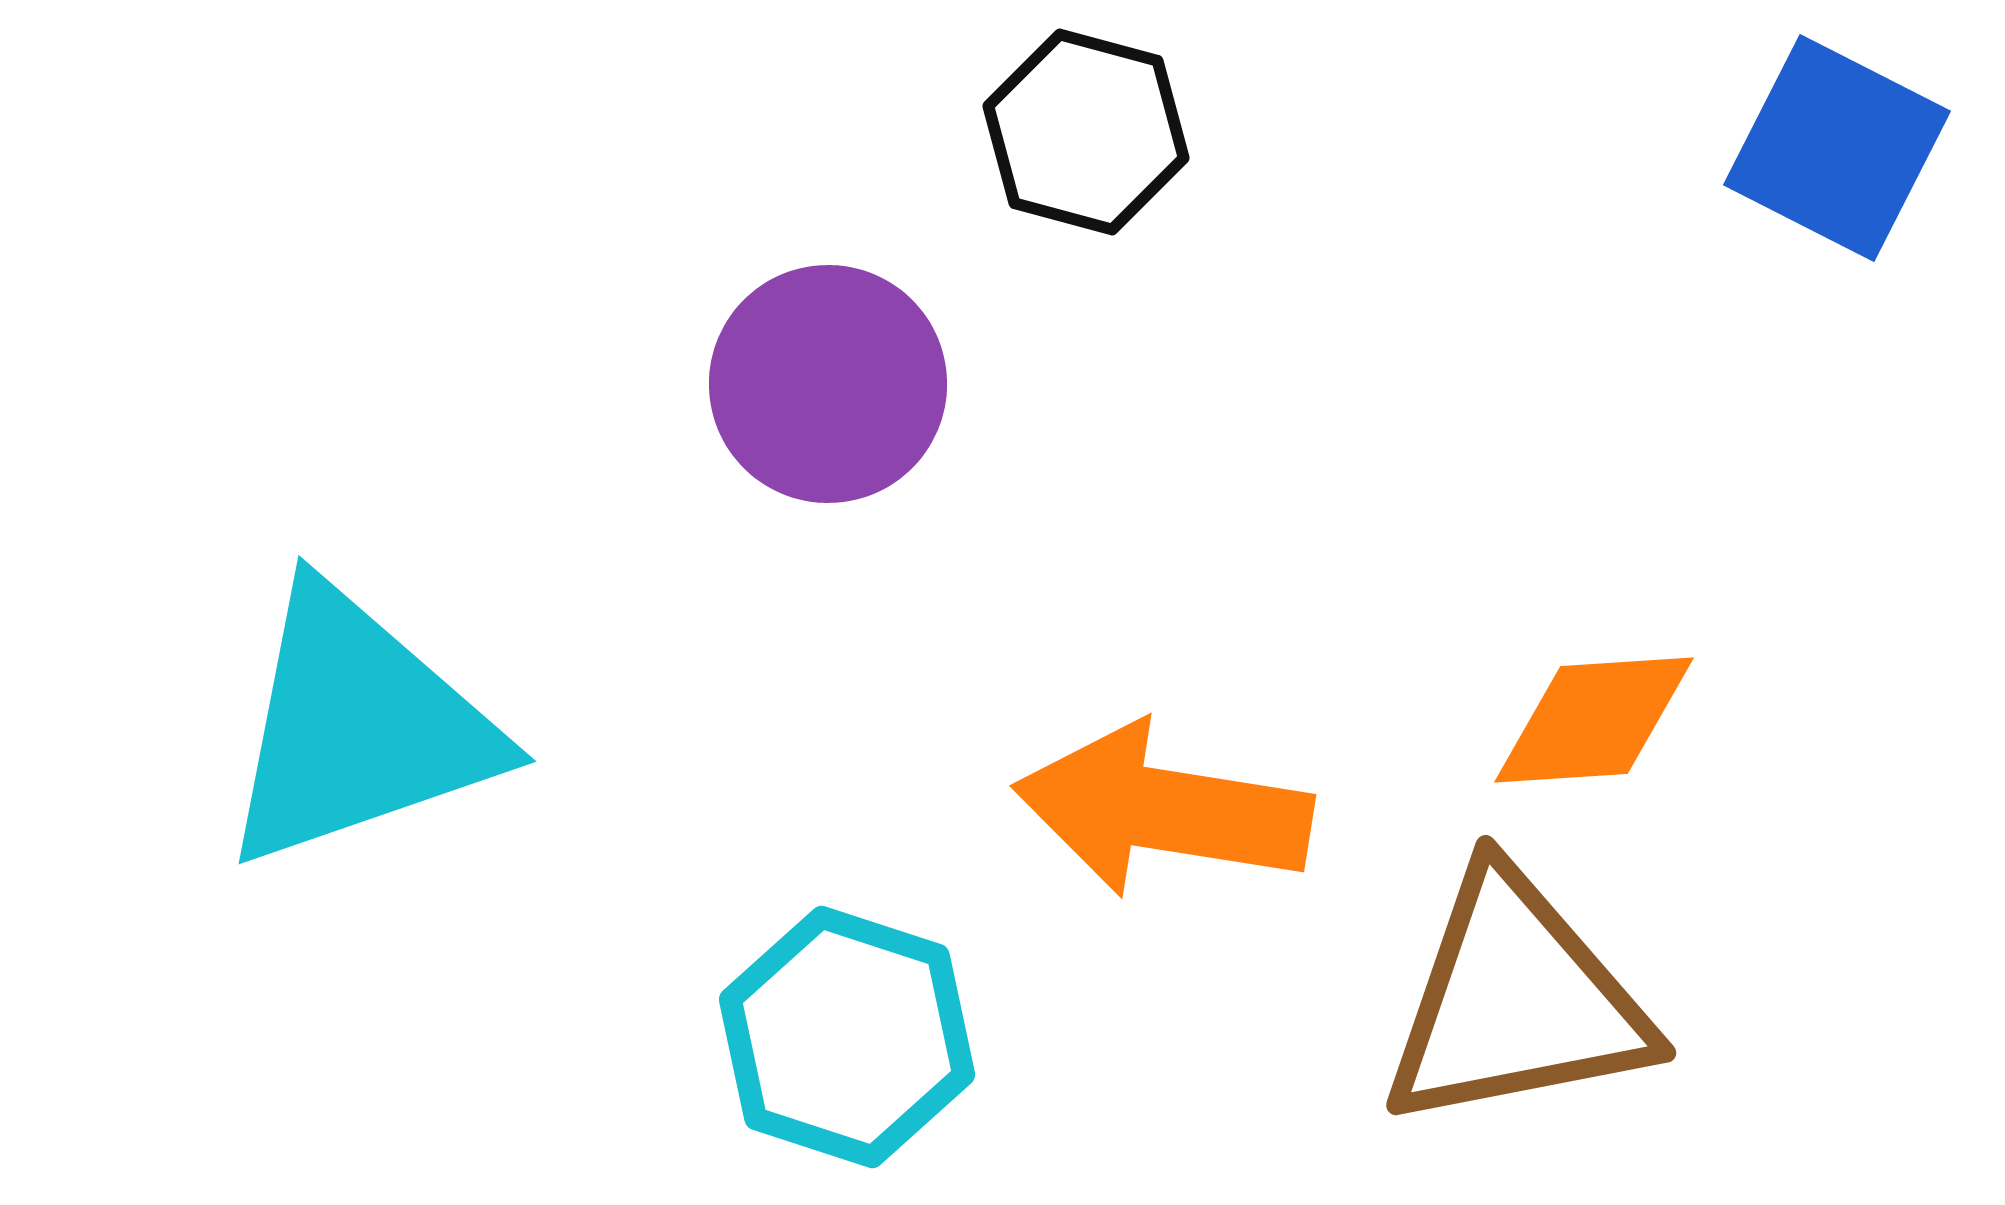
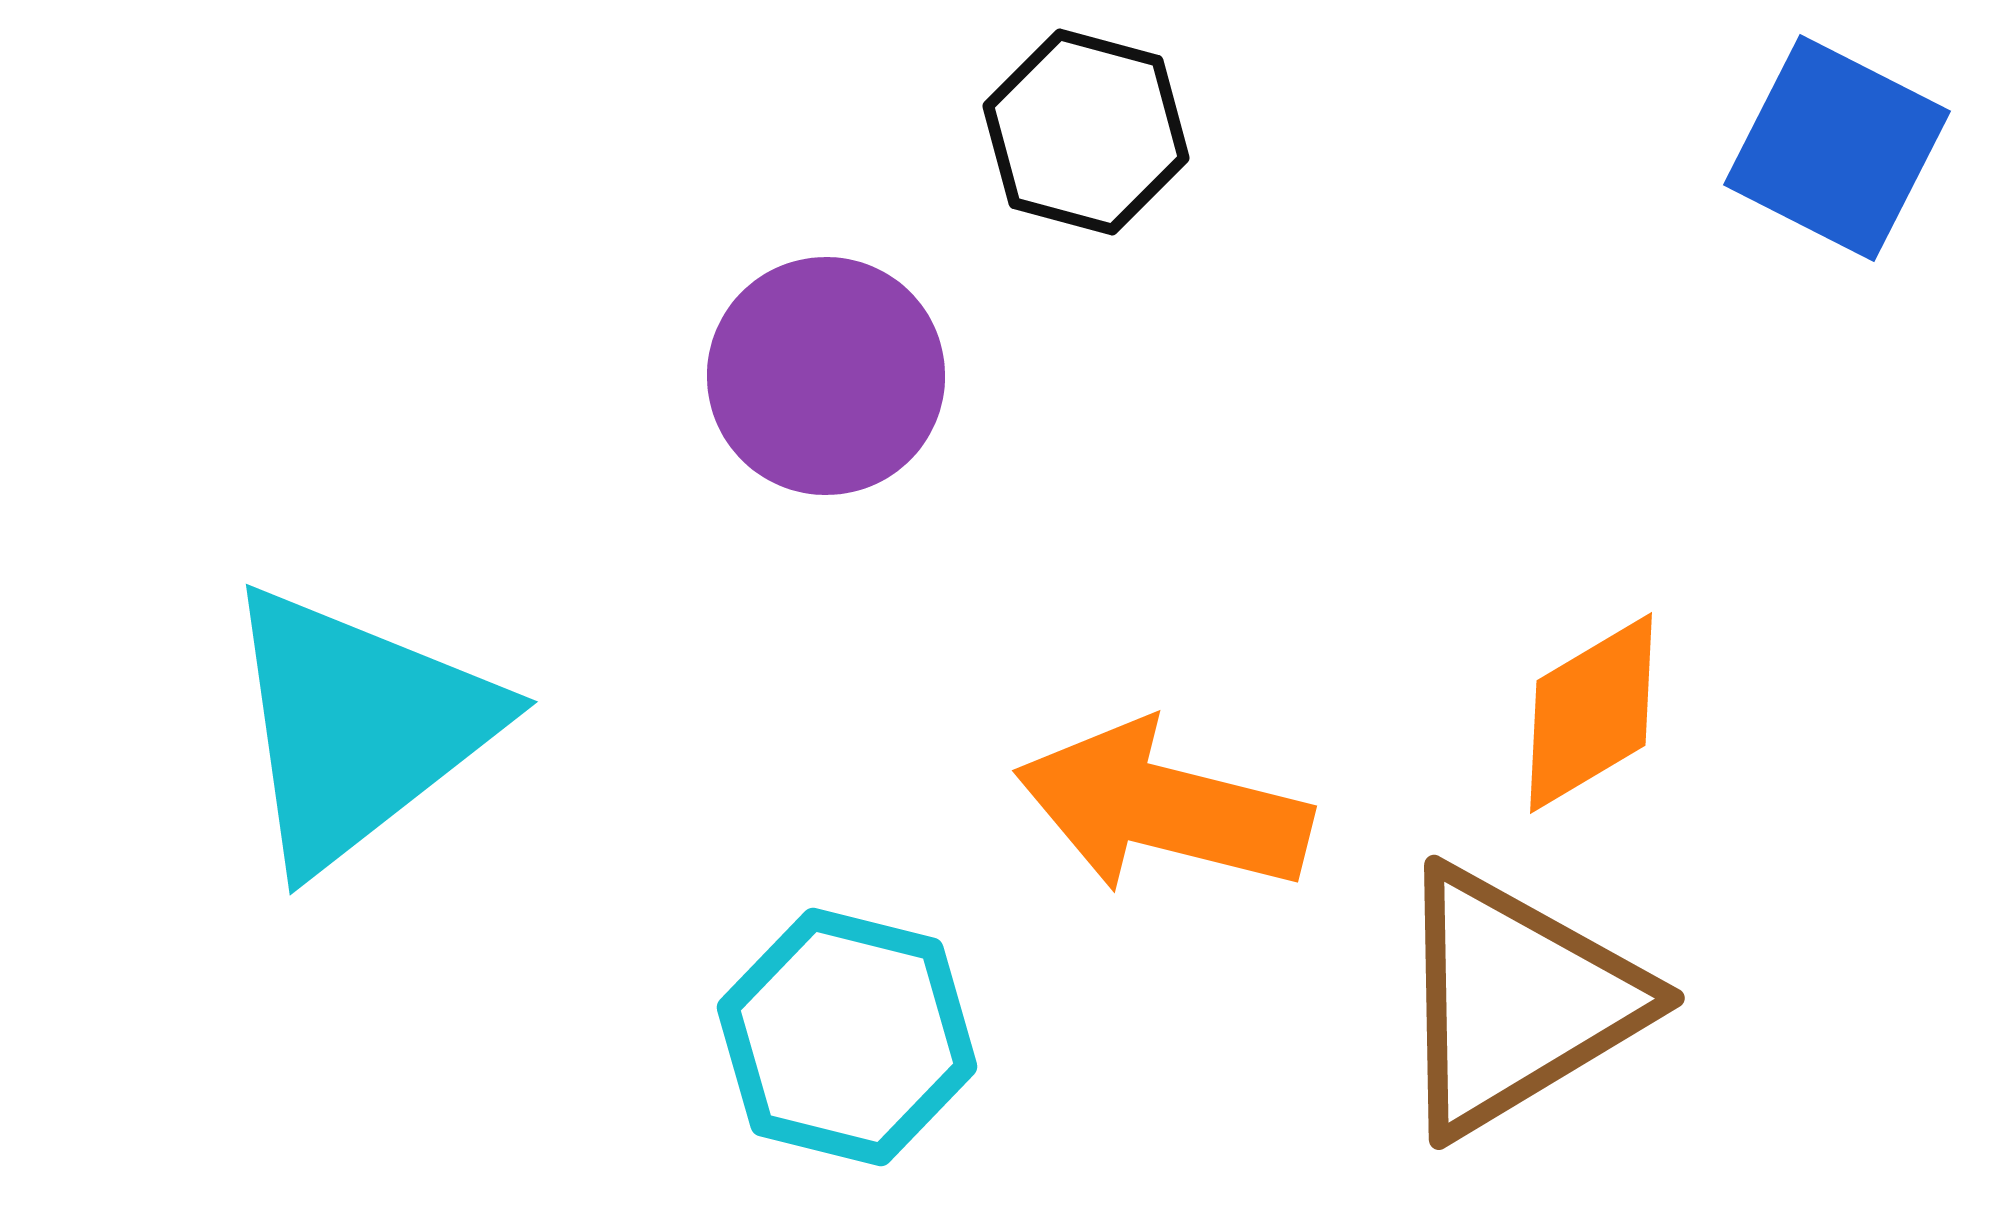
purple circle: moved 2 px left, 8 px up
orange diamond: moved 3 px left, 7 px up; rotated 27 degrees counterclockwise
cyan triangle: rotated 19 degrees counterclockwise
orange arrow: moved 2 px up; rotated 5 degrees clockwise
brown triangle: rotated 20 degrees counterclockwise
cyan hexagon: rotated 4 degrees counterclockwise
